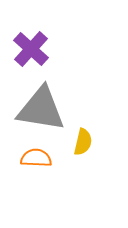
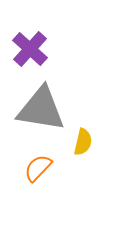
purple cross: moved 1 px left
orange semicircle: moved 2 px right, 10 px down; rotated 48 degrees counterclockwise
